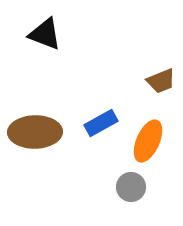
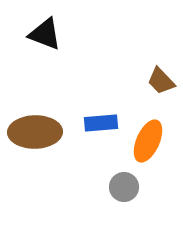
brown trapezoid: rotated 68 degrees clockwise
blue rectangle: rotated 24 degrees clockwise
gray circle: moved 7 px left
